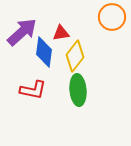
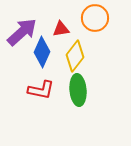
orange circle: moved 17 px left, 1 px down
red triangle: moved 4 px up
blue diamond: moved 2 px left; rotated 16 degrees clockwise
red L-shape: moved 8 px right
